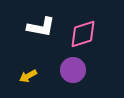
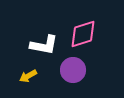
white L-shape: moved 3 px right, 18 px down
